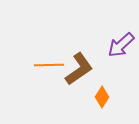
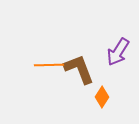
purple arrow: moved 3 px left, 7 px down; rotated 16 degrees counterclockwise
brown L-shape: rotated 76 degrees counterclockwise
